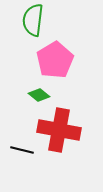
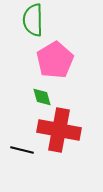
green semicircle: rotated 8 degrees counterclockwise
green diamond: moved 3 px right, 2 px down; rotated 35 degrees clockwise
